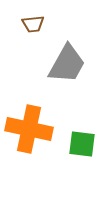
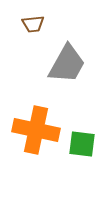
orange cross: moved 7 px right, 1 px down
